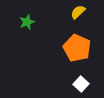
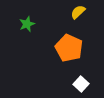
green star: moved 2 px down
orange pentagon: moved 8 px left
